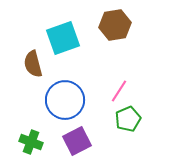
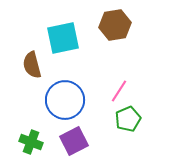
cyan square: rotated 8 degrees clockwise
brown semicircle: moved 1 px left, 1 px down
purple square: moved 3 px left
